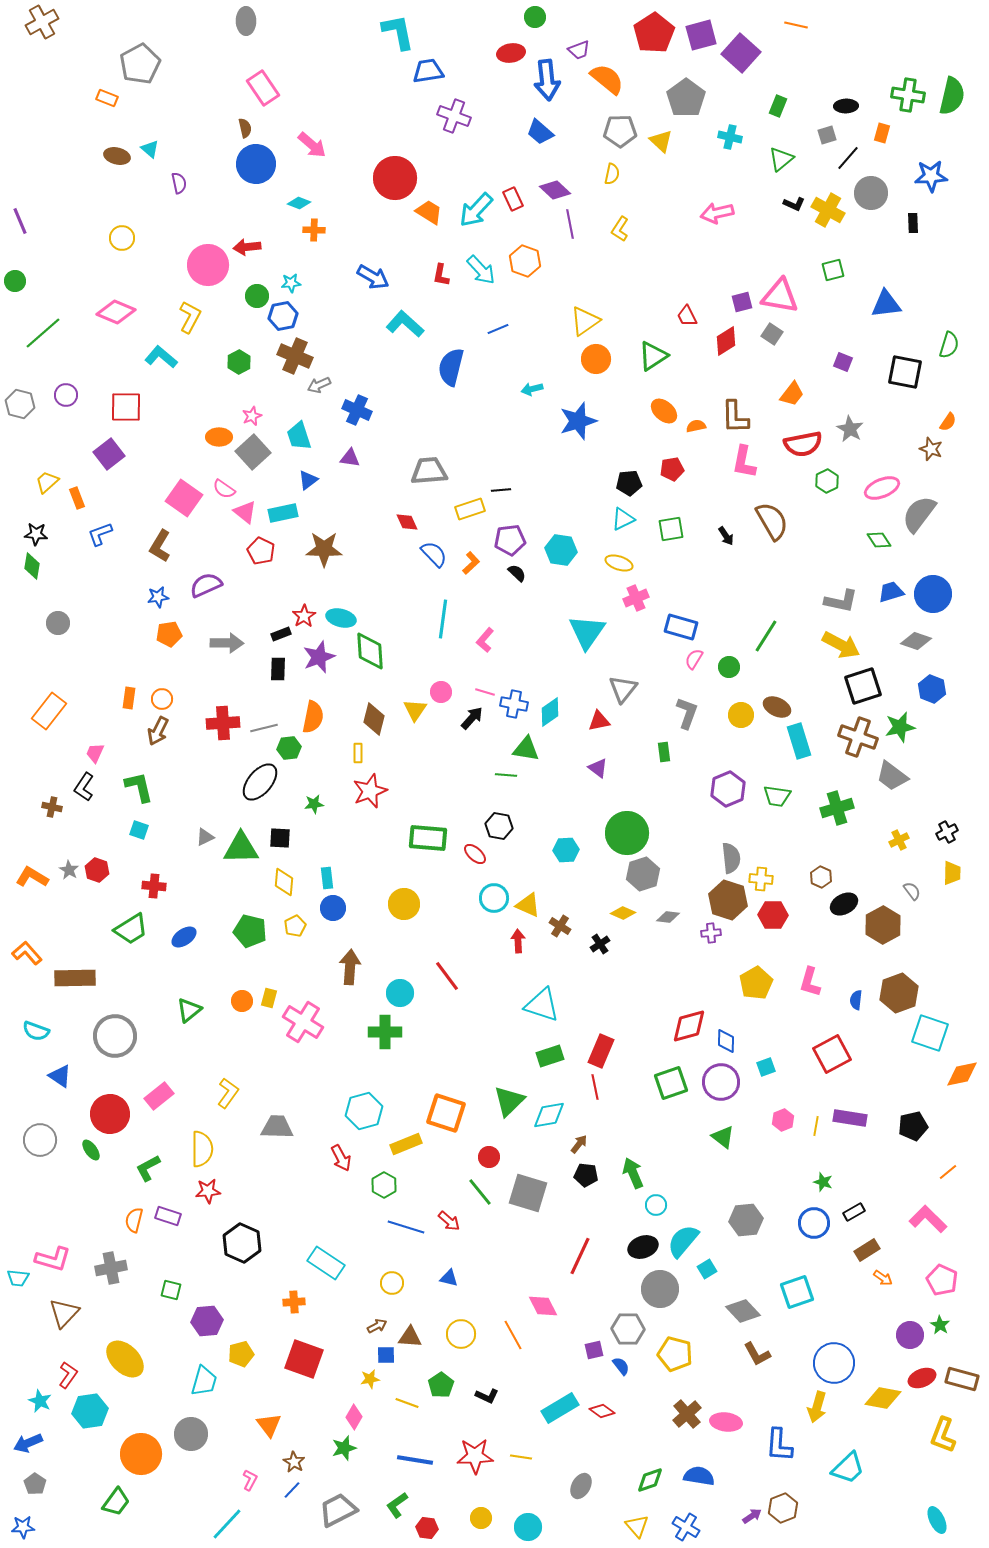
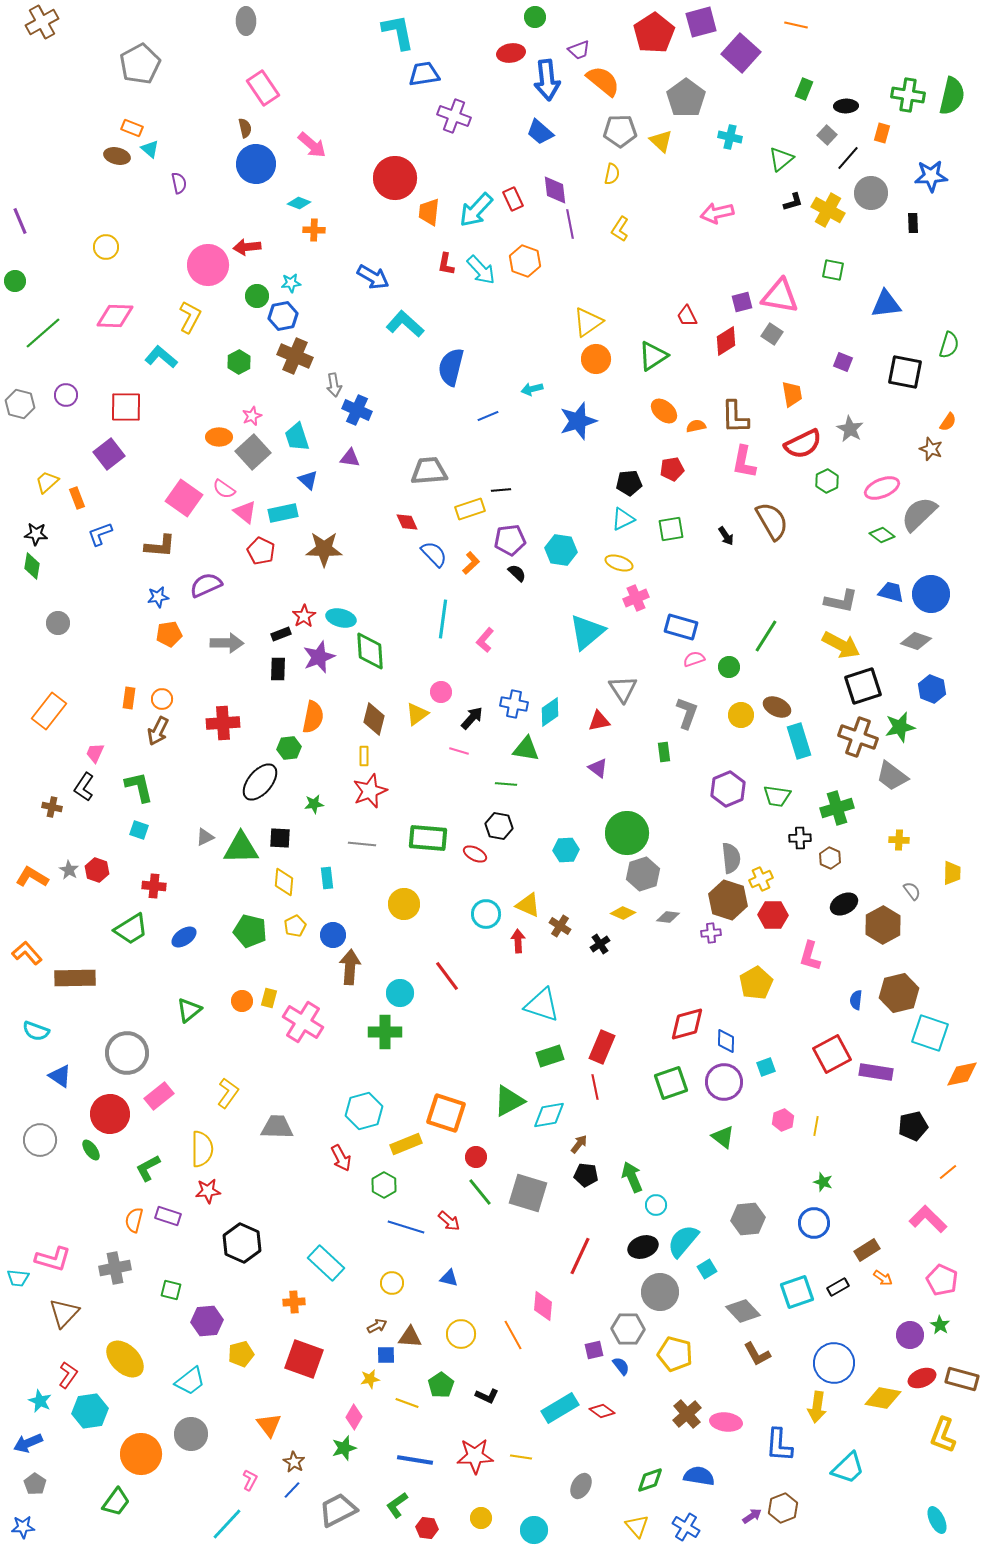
purple square at (701, 35): moved 13 px up
blue trapezoid at (428, 71): moved 4 px left, 3 px down
orange semicircle at (607, 79): moved 4 px left, 2 px down
orange rectangle at (107, 98): moved 25 px right, 30 px down
green rectangle at (778, 106): moved 26 px right, 17 px up
gray square at (827, 135): rotated 30 degrees counterclockwise
purple diamond at (555, 190): rotated 40 degrees clockwise
black L-shape at (794, 204): moved 1 px left, 2 px up; rotated 40 degrees counterclockwise
orange trapezoid at (429, 212): rotated 116 degrees counterclockwise
yellow circle at (122, 238): moved 16 px left, 9 px down
green square at (833, 270): rotated 25 degrees clockwise
red L-shape at (441, 275): moved 5 px right, 11 px up
pink diamond at (116, 312): moved 1 px left, 4 px down; rotated 21 degrees counterclockwise
yellow triangle at (585, 321): moved 3 px right, 1 px down
blue line at (498, 329): moved 10 px left, 87 px down
gray arrow at (319, 385): moved 15 px right; rotated 75 degrees counterclockwise
orange trapezoid at (792, 394): rotated 48 degrees counterclockwise
cyan trapezoid at (299, 436): moved 2 px left, 1 px down
red semicircle at (803, 444): rotated 15 degrees counterclockwise
blue triangle at (308, 480): rotated 40 degrees counterclockwise
gray semicircle at (919, 514): rotated 9 degrees clockwise
green diamond at (879, 540): moved 3 px right, 5 px up; rotated 20 degrees counterclockwise
brown L-shape at (160, 546): rotated 116 degrees counterclockwise
blue trapezoid at (891, 592): rotated 32 degrees clockwise
blue circle at (933, 594): moved 2 px left
cyan triangle at (587, 632): rotated 15 degrees clockwise
pink semicircle at (694, 659): rotated 40 degrees clockwise
gray triangle at (623, 689): rotated 12 degrees counterclockwise
pink line at (485, 692): moved 26 px left, 59 px down
yellow triangle at (415, 710): moved 2 px right, 4 px down; rotated 20 degrees clockwise
gray line at (264, 728): moved 98 px right, 116 px down; rotated 20 degrees clockwise
yellow rectangle at (358, 753): moved 6 px right, 3 px down
green line at (506, 775): moved 9 px down
black cross at (947, 832): moved 147 px left, 6 px down; rotated 25 degrees clockwise
yellow cross at (899, 840): rotated 30 degrees clockwise
red ellipse at (475, 854): rotated 15 degrees counterclockwise
brown hexagon at (821, 877): moved 9 px right, 19 px up
yellow cross at (761, 879): rotated 30 degrees counterclockwise
cyan circle at (494, 898): moved 8 px left, 16 px down
blue circle at (333, 908): moved 27 px down
pink L-shape at (810, 982): moved 26 px up
brown hexagon at (899, 993): rotated 6 degrees clockwise
red diamond at (689, 1026): moved 2 px left, 2 px up
gray circle at (115, 1036): moved 12 px right, 17 px down
red rectangle at (601, 1051): moved 1 px right, 4 px up
purple circle at (721, 1082): moved 3 px right
green triangle at (509, 1101): rotated 16 degrees clockwise
purple rectangle at (850, 1118): moved 26 px right, 46 px up
red circle at (489, 1157): moved 13 px left
green arrow at (633, 1173): moved 1 px left, 4 px down
black rectangle at (854, 1212): moved 16 px left, 75 px down
gray hexagon at (746, 1220): moved 2 px right, 1 px up
cyan rectangle at (326, 1263): rotated 9 degrees clockwise
gray cross at (111, 1268): moved 4 px right
gray circle at (660, 1289): moved 3 px down
pink diamond at (543, 1306): rotated 32 degrees clockwise
cyan trapezoid at (204, 1381): moved 14 px left; rotated 36 degrees clockwise
yellow arrow at (817, 1407): rotated 8 degrees counterclockwise
cyan circle at (528, 1527): moved 6 px right, 3 px down
